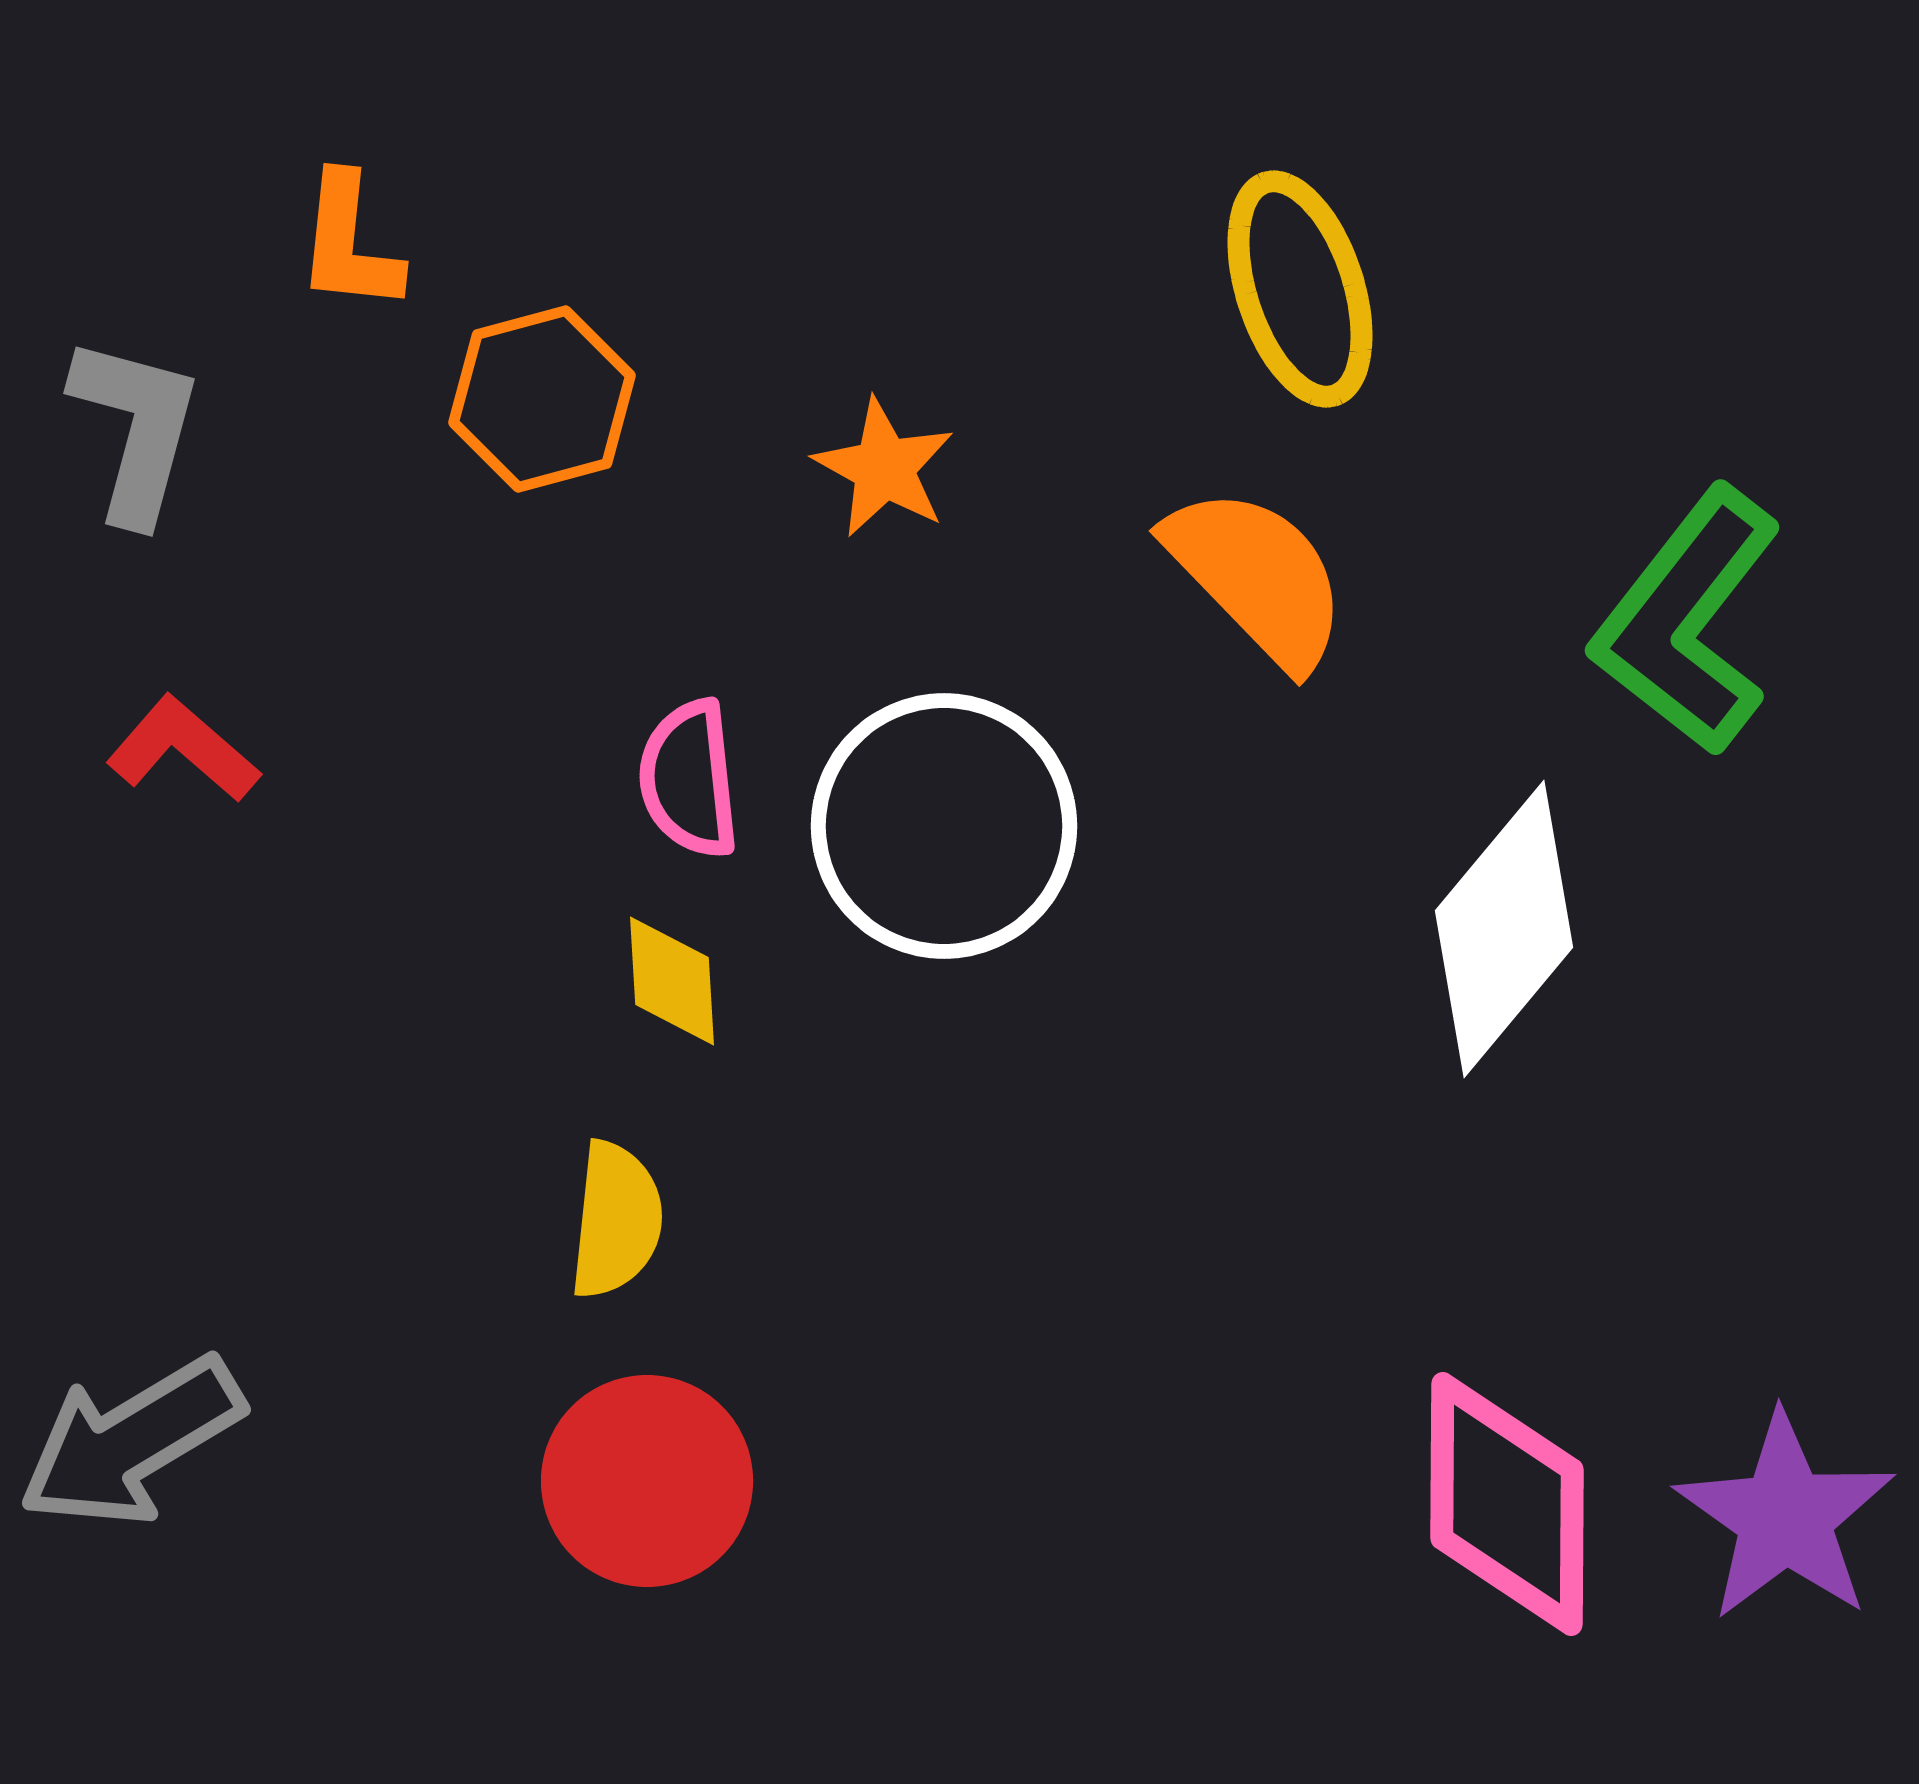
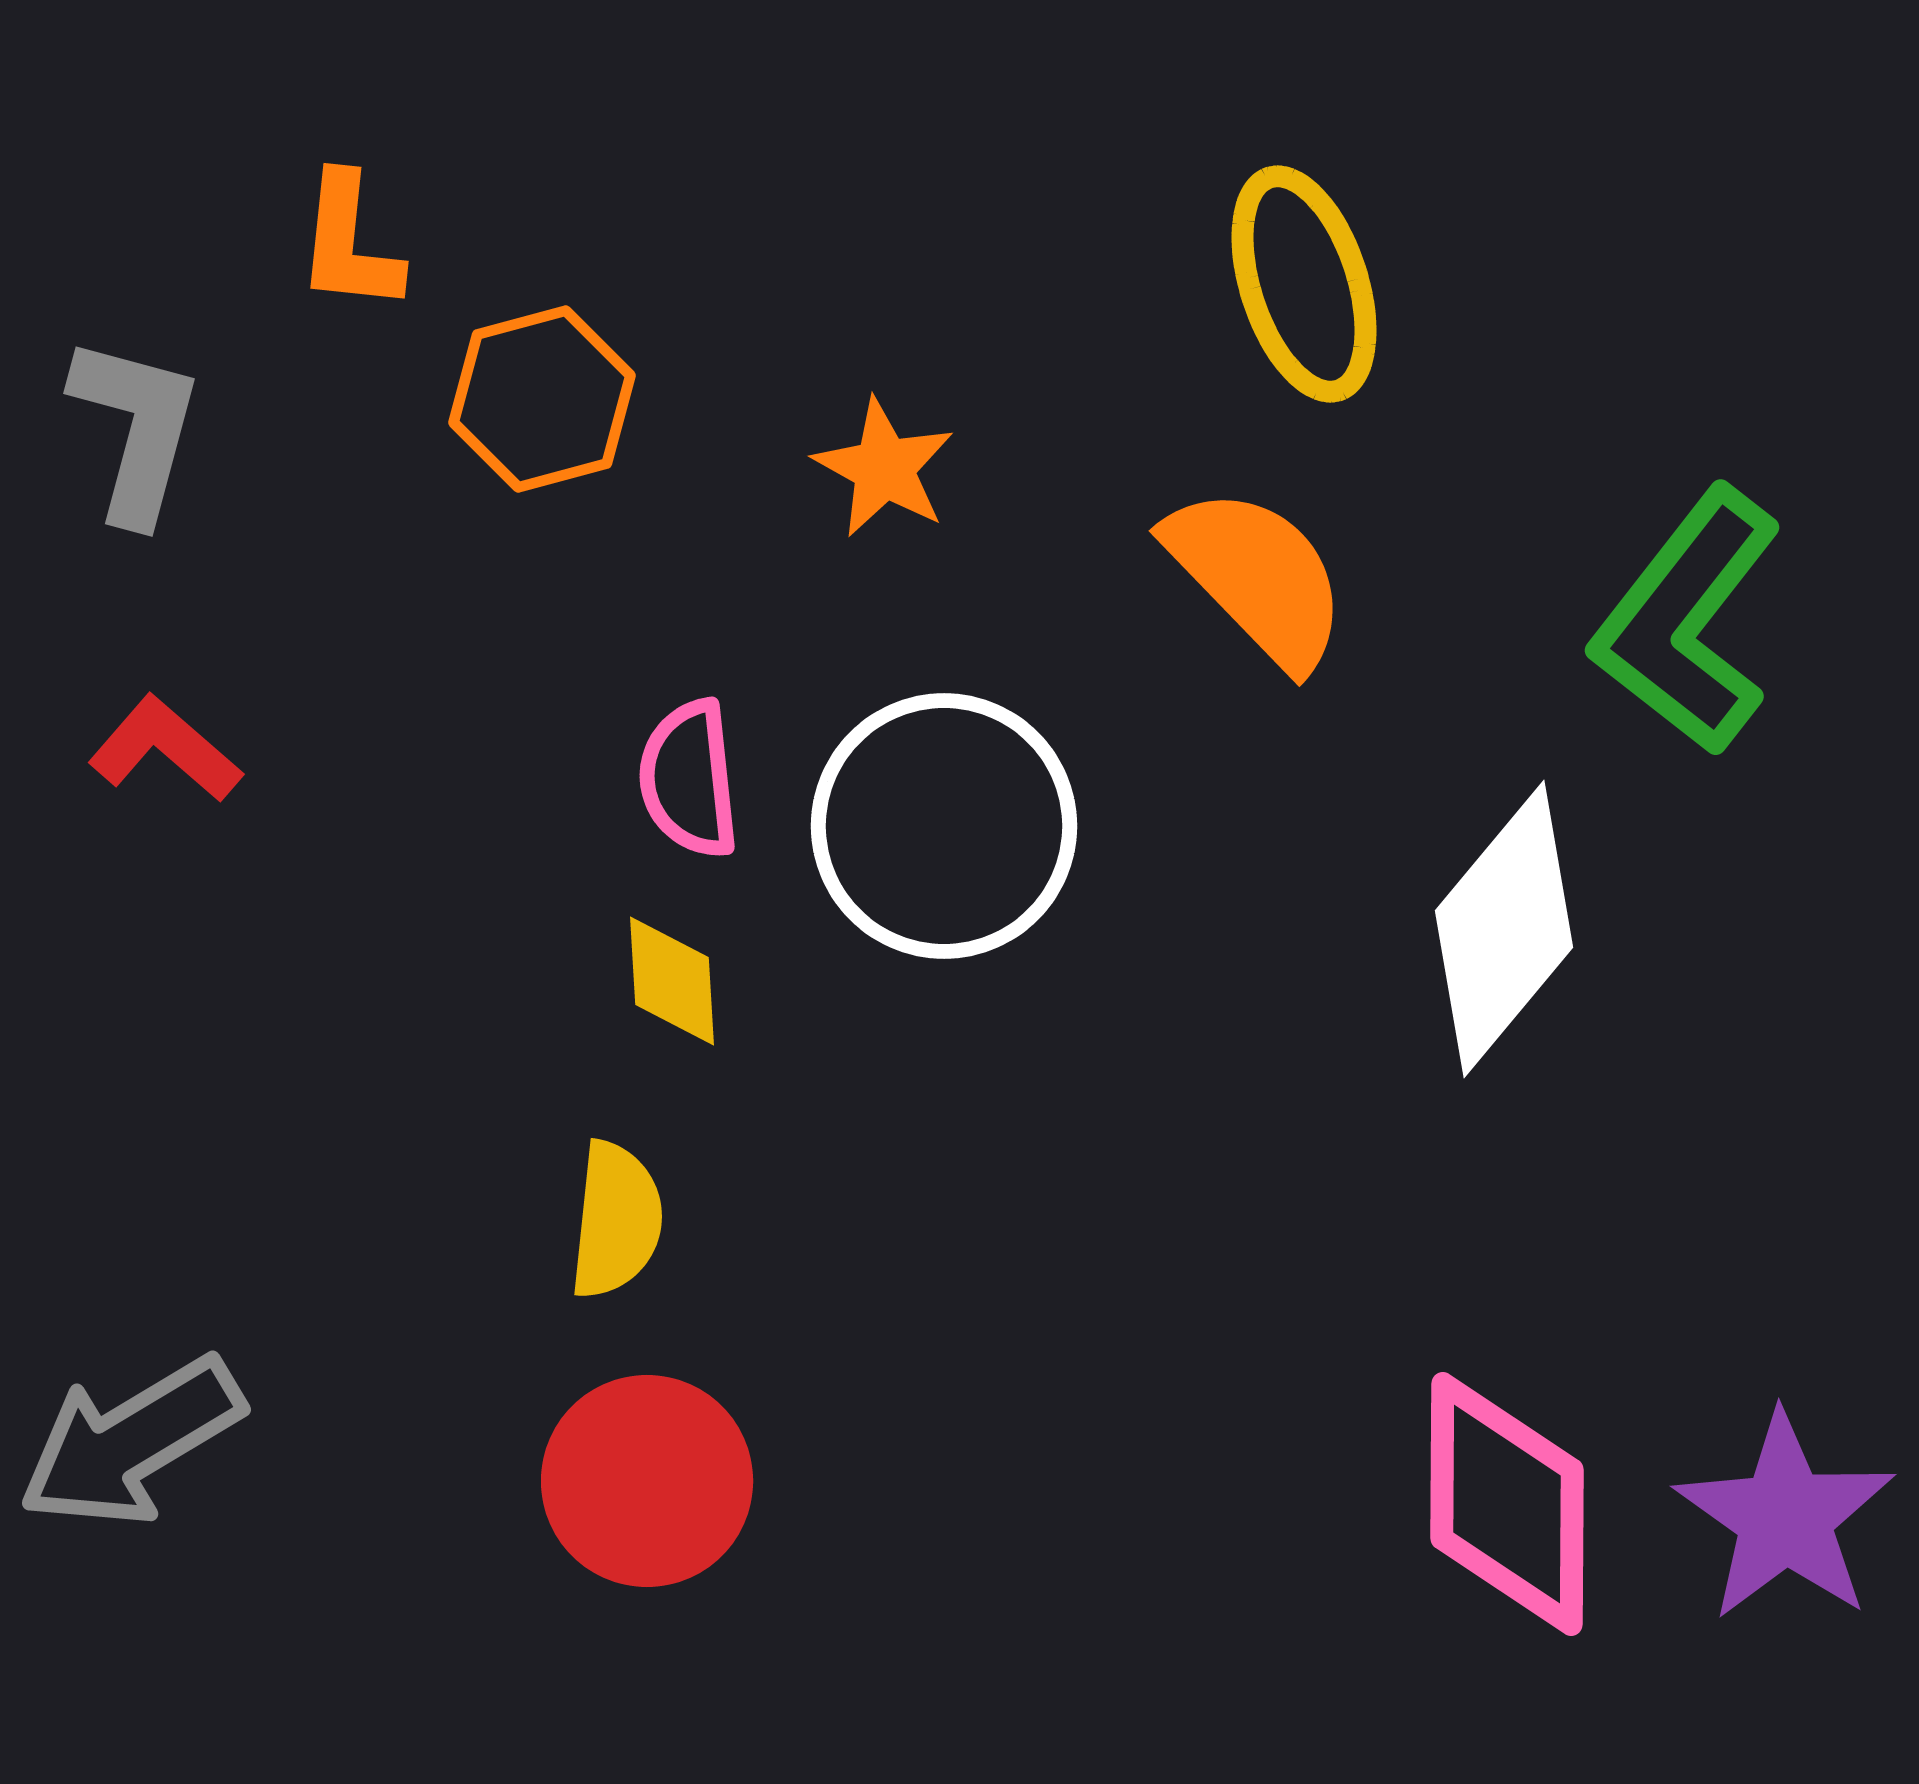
yellow ellipse: moved 4 px right, 5 px up
red L-shape: moved 18 px left
